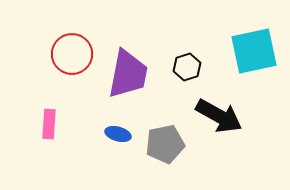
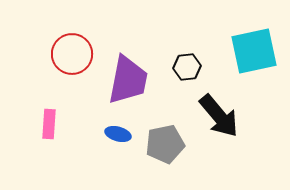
black hexagon: rotated 12 degrees clockwise
purple trapezoid: moved 6 px down
black arrow: rotated 21 degrees clockwise
